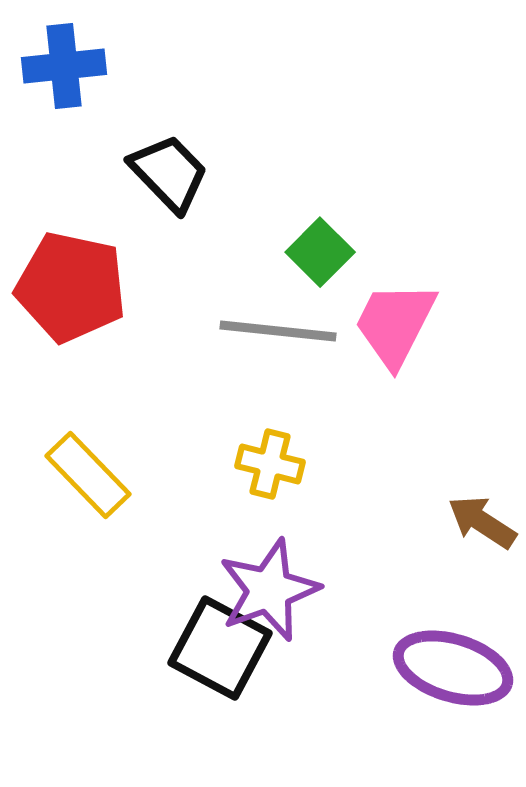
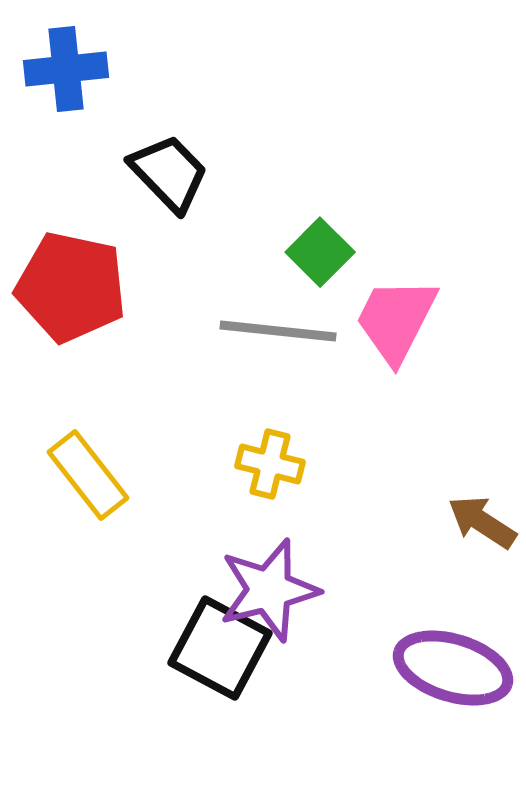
blue cross: moved 2 px right, 3 px down
pink trapezoid: moved 1 px right, 4 px up
yellow rectangle: rotated 6 degrees clockwise
purple star: rotated 6 degrees clockwise
